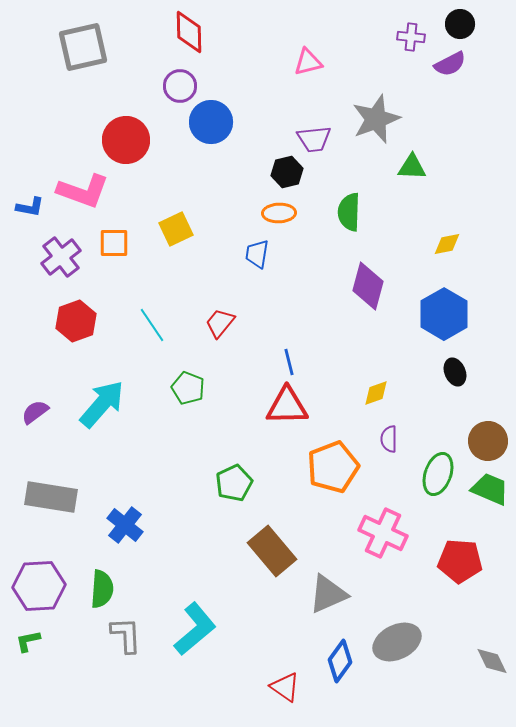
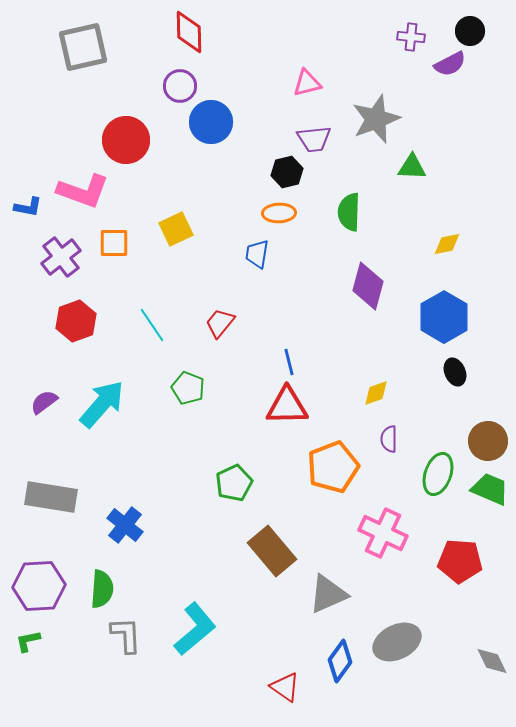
black circle at (460, 24): moved 10 px right, 7 px down
pink triangle at (308, 62): moved 1 px left, 21 px down
blue L-shape at (30, 207): moved 2 px left
blue hexagon at (444, 314): moved 3 px down
purple semicircle at (35, 412): moved 9 px right, 10 px up
